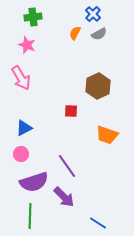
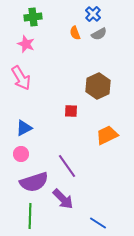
orange semicircle: rotated 48 degrees counterclockwise
pink star: moved 1 px left, 1 px up
orange trapezoid: rotated 135 degrees clockwise
purple arrow: moved 1 px left, 2 px down
